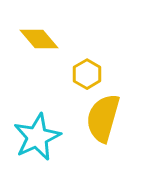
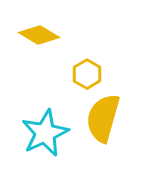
yellow diamond: moved 4 px up; rotated 18 degrees counterclockwise
cyan star: moved 8 px right, 4 px up
